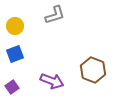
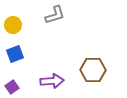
yellow circle: moved 2 px left, 1 px up
brown hexagon: rotated 20 degrees counterclockwise
purple arrow: rotated 25 degrees counterclockwise
